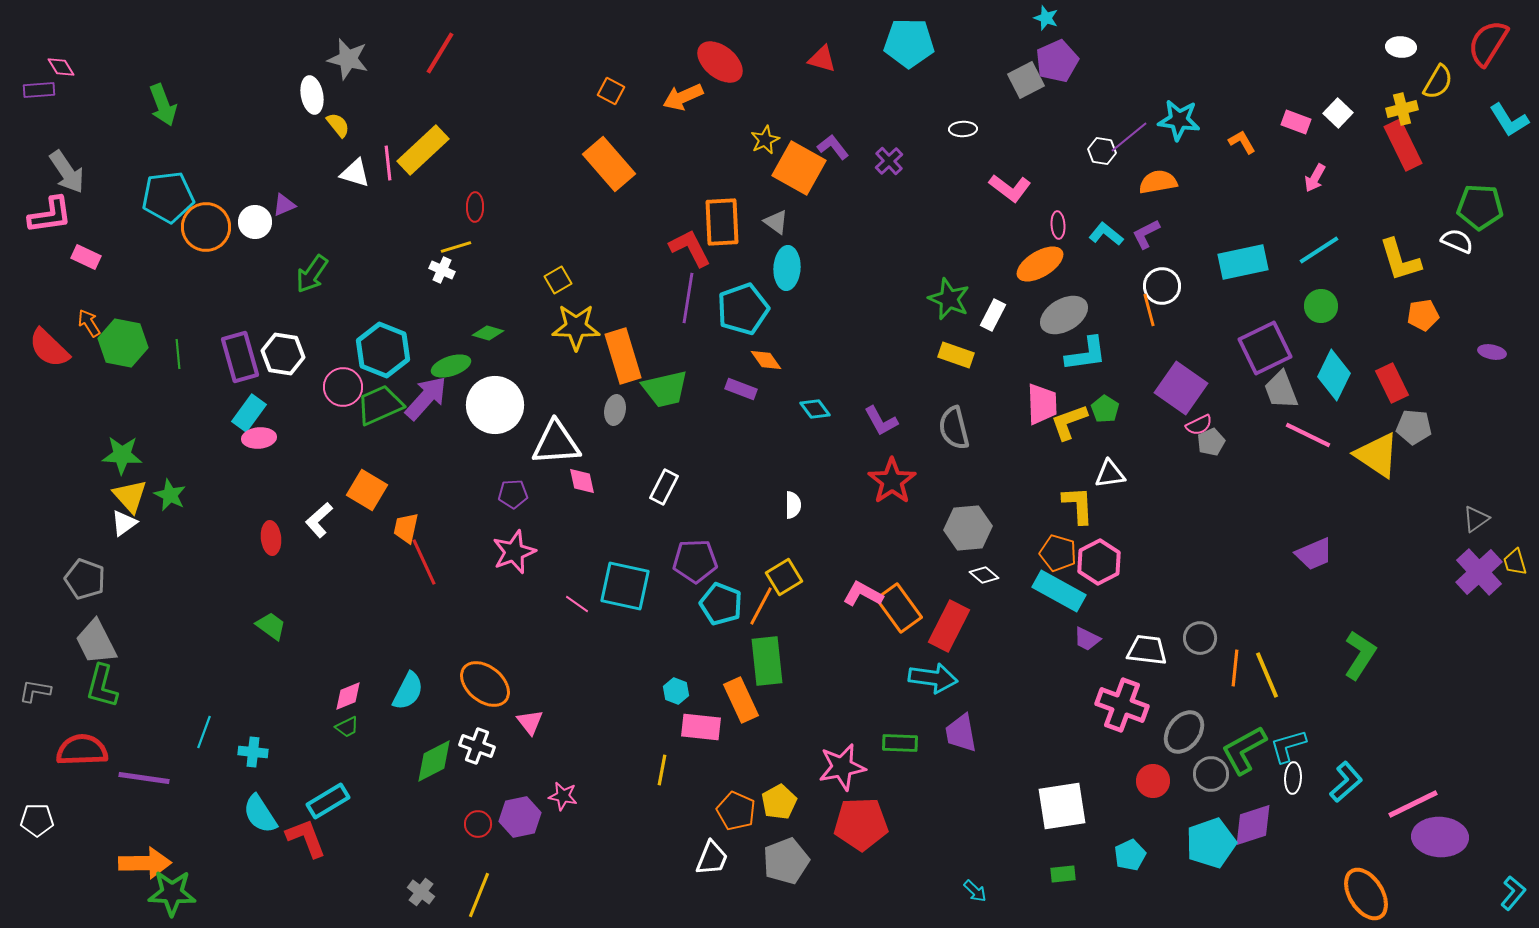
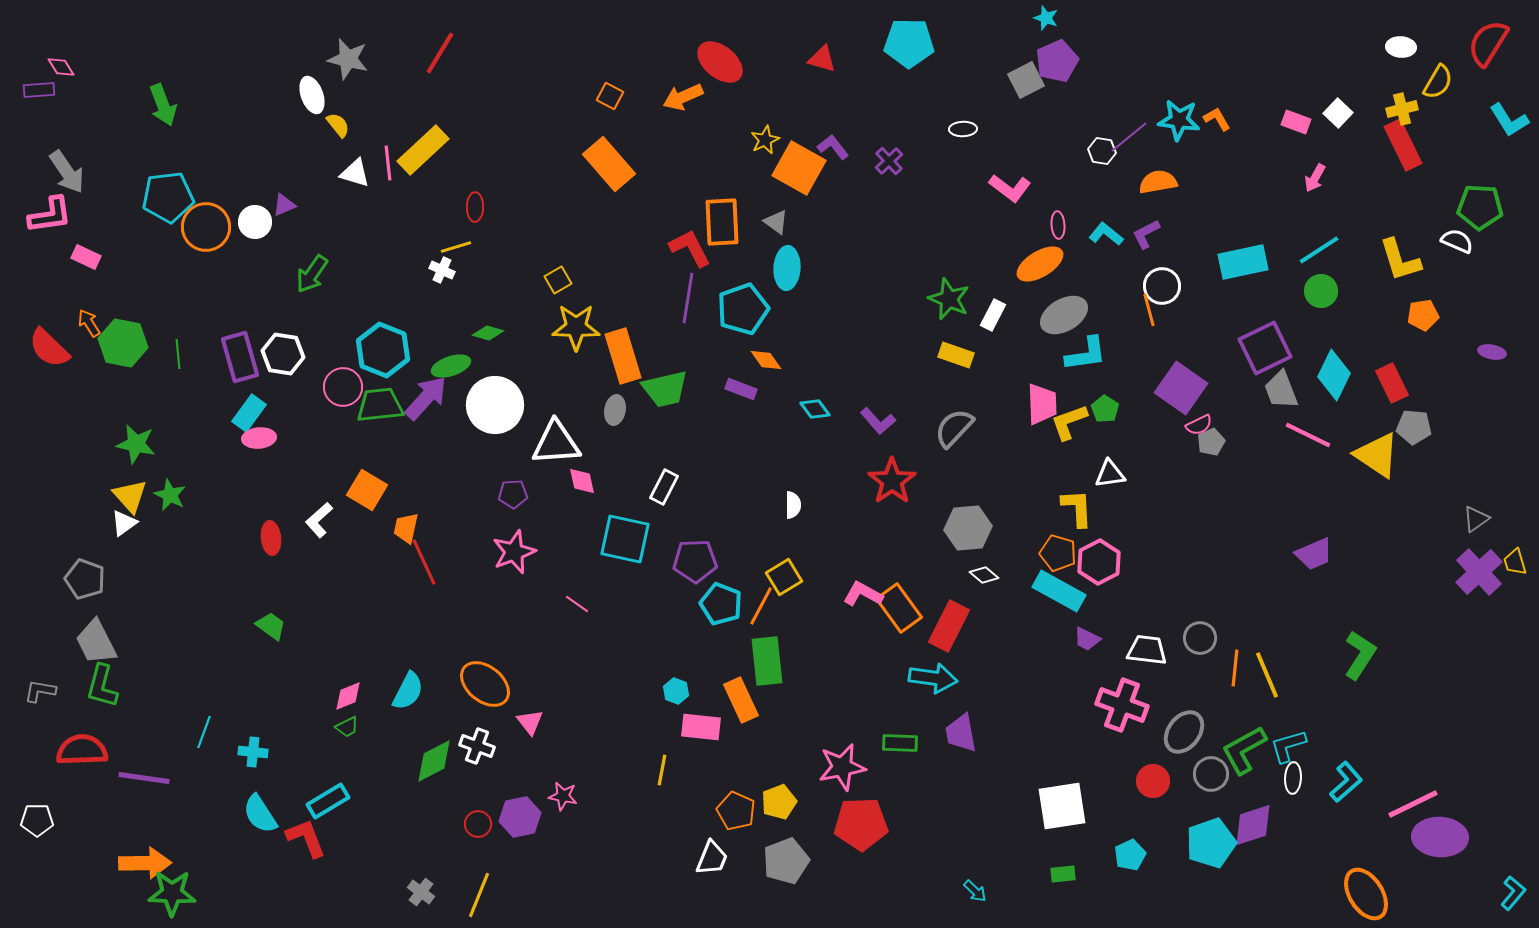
orange square at (611, 91): moved 1 px left, 5 px down
white ellipse at (312, 95): rotated 9 degrees counterclockwise
orange L-shape at (1242, 142): moved 25 px left, 23 px up
green circle at (1321, 306): moved 15 px up
green trapezoid at (380, 405): rotated 18 degrees clockwise
purple L-shape at (881, 421): moved 3 px left; rotated 12 degrees counterclockwise
gray semicircle at (954, 428): rotated 57 degrees clockwise
green star at (122, 455): moved 14 px right, 11 px up; rotated 9 degrees clockwise
yellow L-shape at (1078, 505): moved 1 px left, 3 px down
cyan square at (625, 586): moved 47 px up
gray L-shape at (35, 691): moved 5 px right
yellow pentagon at (779, 802): rotated 8 degrees clockwise
